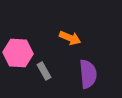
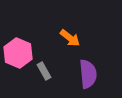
orange arrow: rotated 15 degrees clockwise
pink hexagon: rotated 20 degrees clockwise
